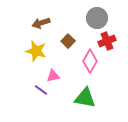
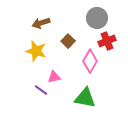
pink triangle: moved 1 px right, 1 px down
